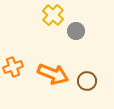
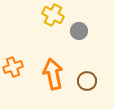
yellow cross: rotated 15 degrees counterclockwise
gray circle: moved 3 px right
orange arrow: rotated 124 degrees counterclockwise
